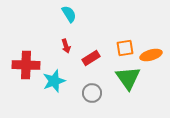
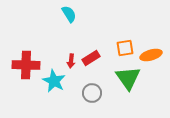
red arrow: moved 5 px right, 15 px down; rotated 24 degrees clockwise
cyan star: rotated 25 degrees counterclockwise
